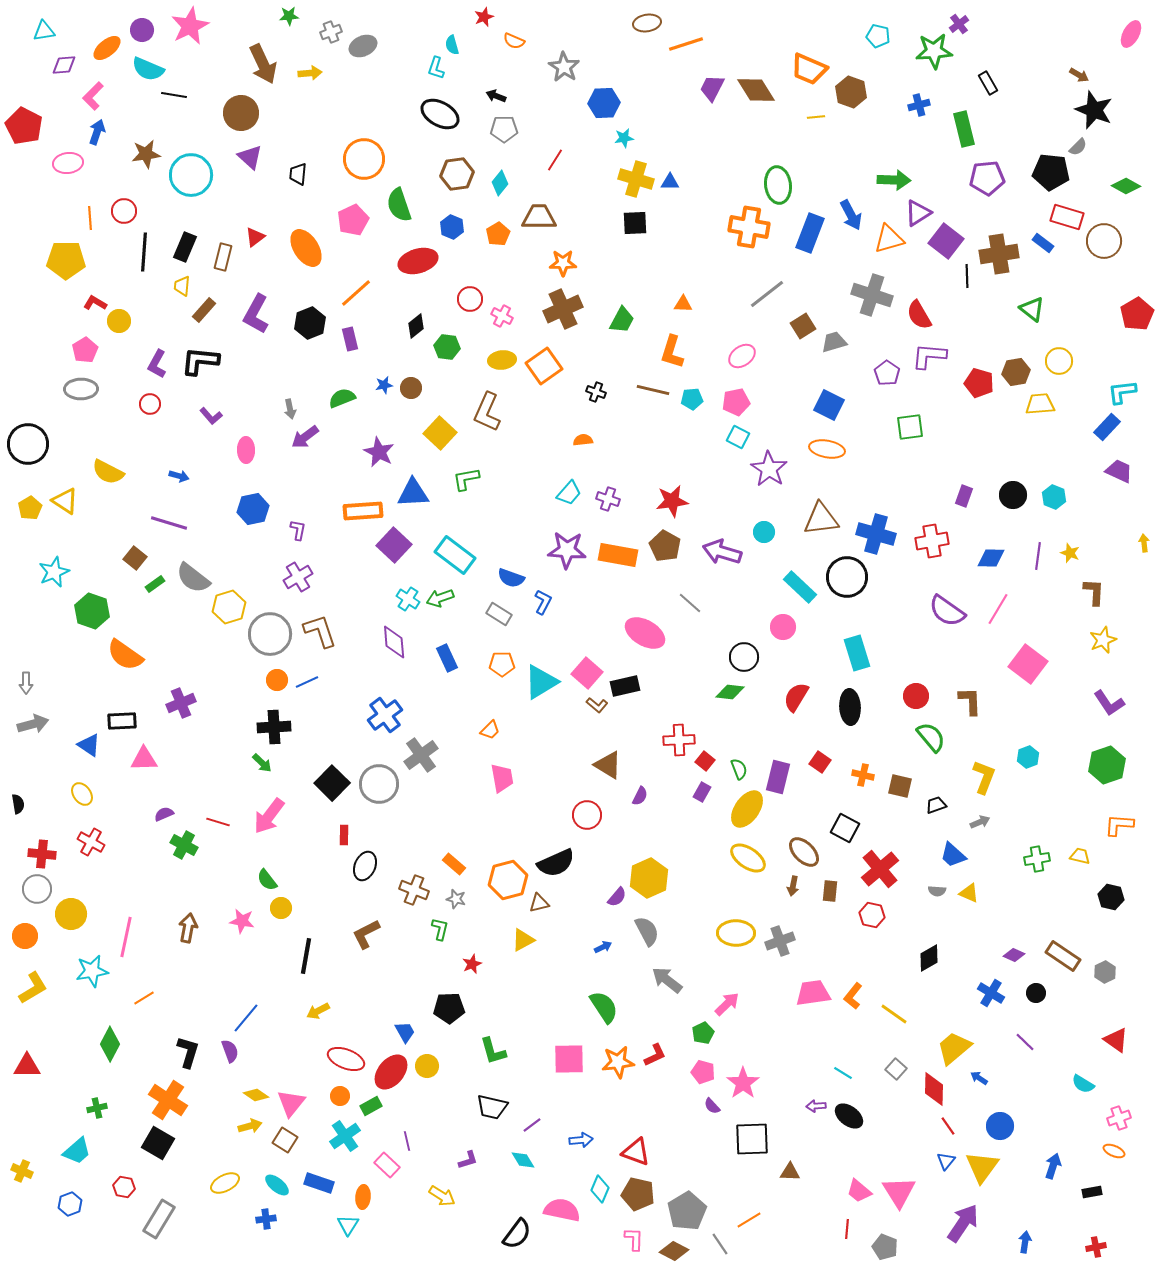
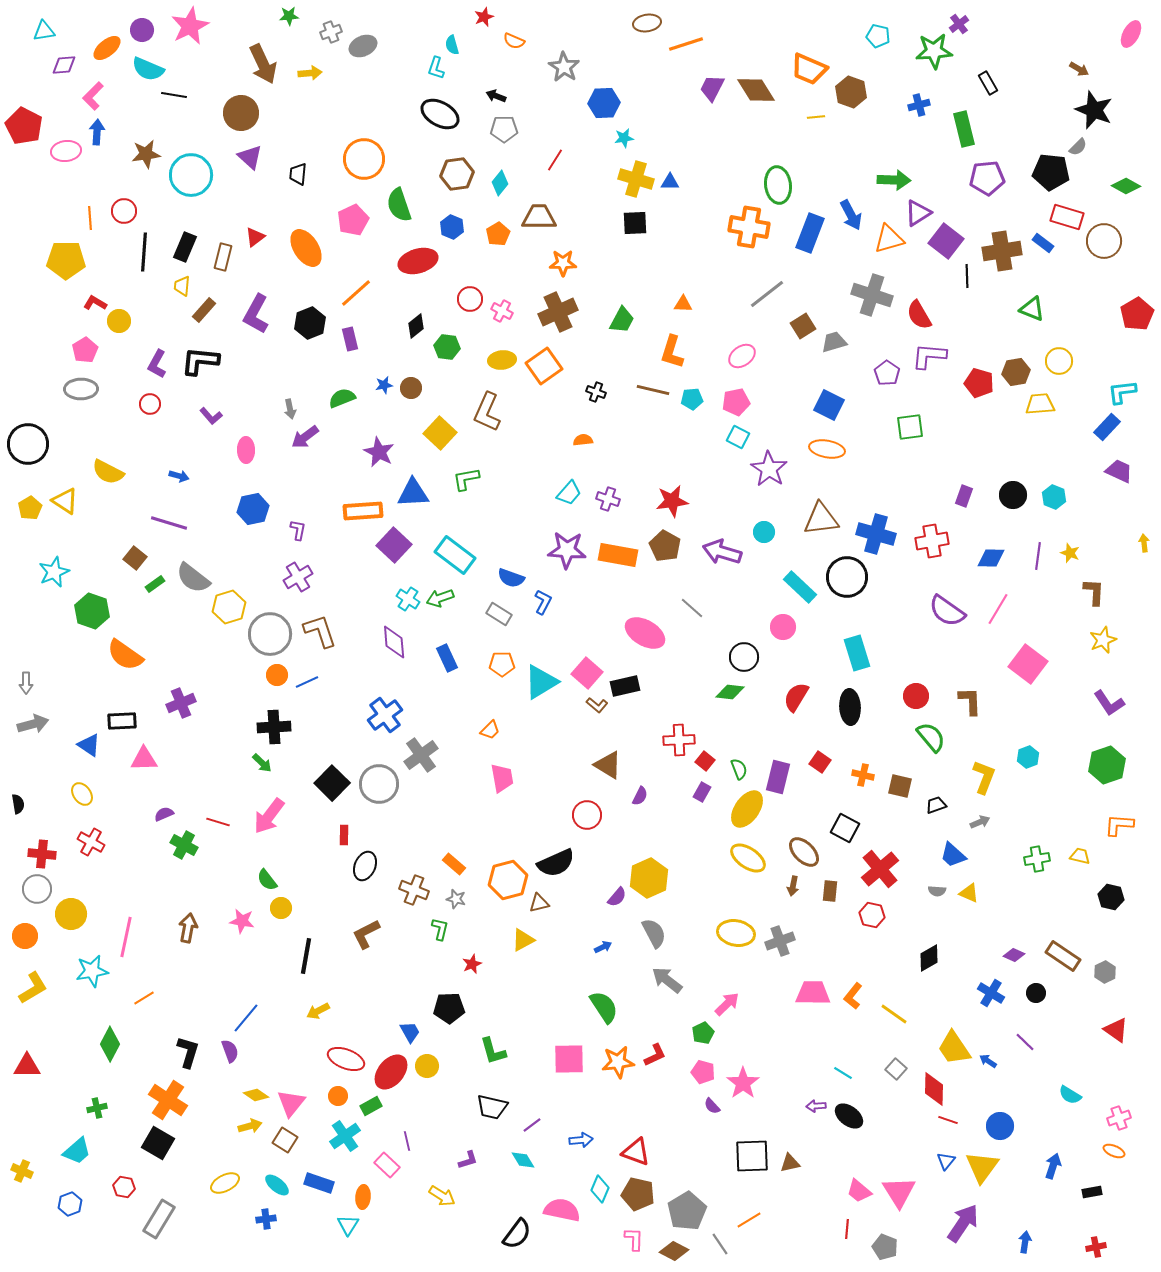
brown arrow at (1079, 75): moved 6 px up
blue arrow at (97, 132): rotated 15 degrees counterclockwise
pink ellipse at (68, 163): moved 2 px left, 12 px up
brown cross at (999, 254): moved 3 px right, 3 px up
brown cross at (563, 309): moved 5 px left, 3 px down
green triangle at (1032, 309): rotated 16 degrees counterclockwise
pink cross at (502, 316): moved 5 px up
gray line at (690, 603): moved 2 px right, 5 px down
orange circle at (277, 680): moved 5 px up
gray semicircle at (647, 931): moved 7 px right, 2 px down
yellow ellipse at (736, 933): rotated 9 degrees clockwise
pink trapezoid at (813, 993): rotated 9 degrees clockwise
blue trapezoid at (405, 1032): moved 5 px right
red triangle at (1116, 1040): moved 10 px up
yellow trapezoid at (954, 1048): rotated 84 degrees counterclockwise
blue arrow at (979, 1078): moved 9 px right, 17 px up
cyan semicircle at (1083, 1084): moved 13 px left, 11 px down
orange circle at (340, 1096): moved 2 px left
red line at (948, 1126): moved 6 px up; rotated 36 degrees counterclockwise
black square at (752, 1139): moved 17 px down
brown triangle at (790, 1172): moved 9 px up; rotated 15 degrees counterclockwise
